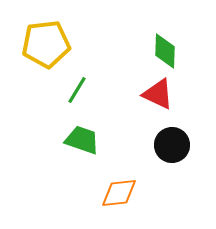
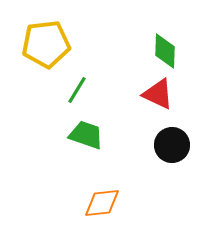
green trapezoid: moved 4 px right, 5 px up
orange diamond: moved 17 px left, 10 px down
